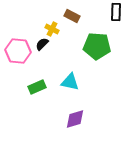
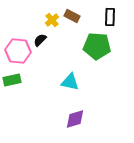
black rectangle: moved 6 px left, 5 px down
yellow cross: moved 9 px up; rotated 24 degrees clockwise
black semicircle: moved 2 px left, 4 px up
green rectangle: moved 25 px left, 7 px up; rotated 12 degrees clockwise
